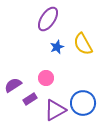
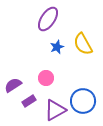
purple rectangle: moved 1 px left, 2 px down
blue circle: moved 2 px up
